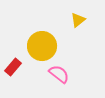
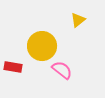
red rectangle: rotated 60 degrees clockwise
pink semicircle: moved 3 px right, 4 px up
